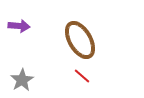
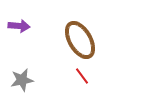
red line: rotated 12 degrees clockwise
gray star: rotated 20 degrees clockwise
